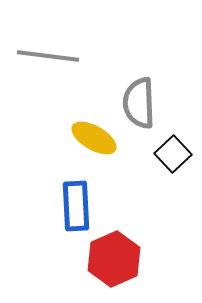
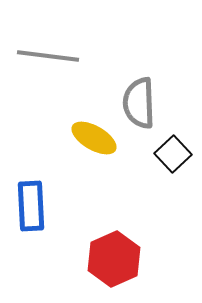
blue rectangle: moved 45 px left
